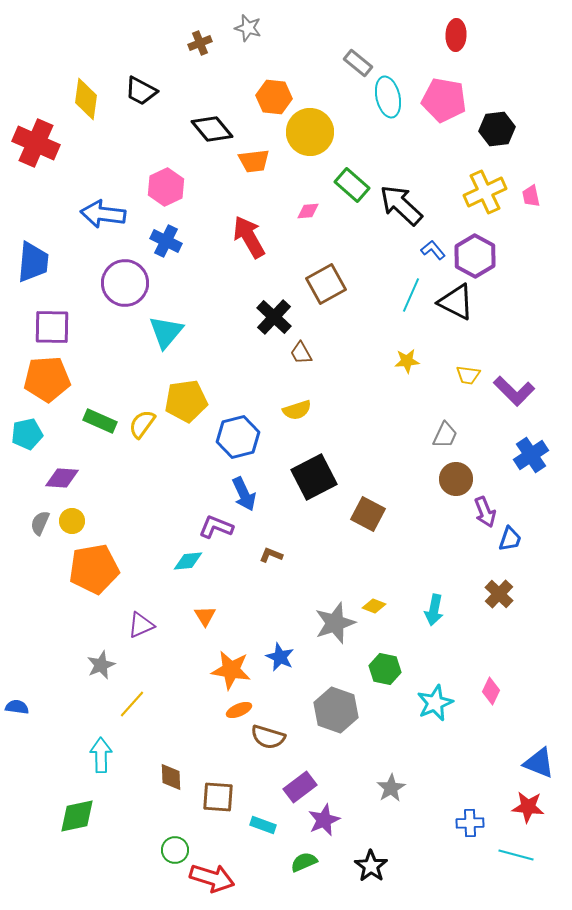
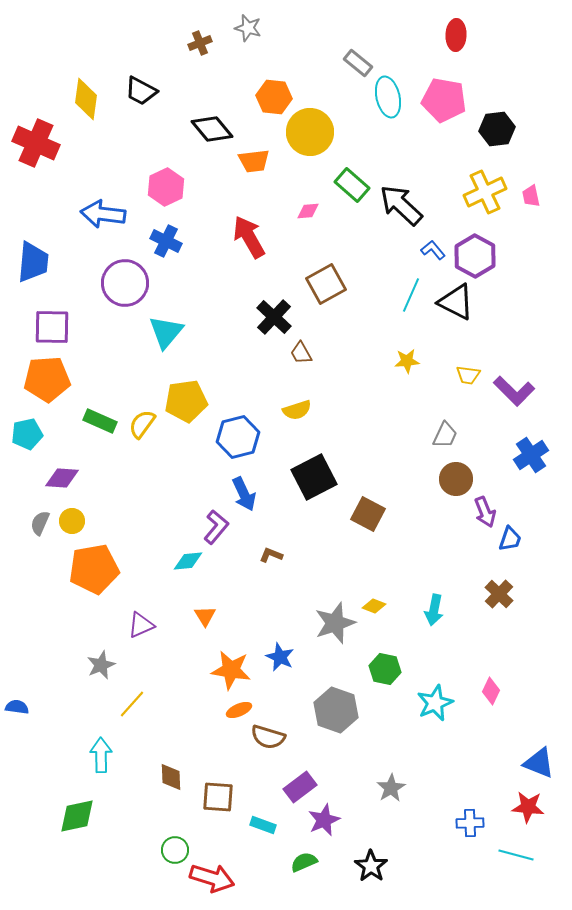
purple L-shape at (216, 527): rotated 108 degrees clockwise
